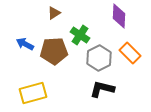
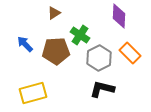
blue arrow: rotated 18 degrees clockwise
brown pentagon: moved 2 px right
